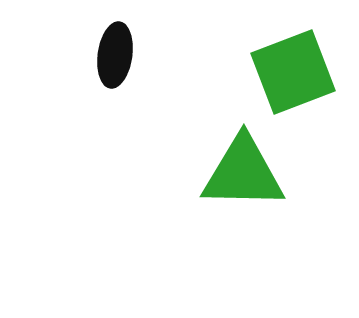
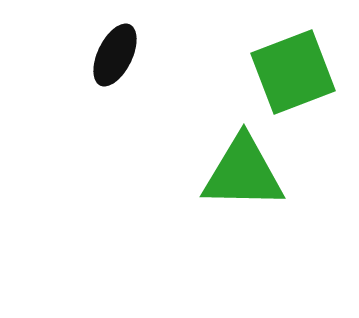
black ellipse: rotated 18 degrees clockwise
